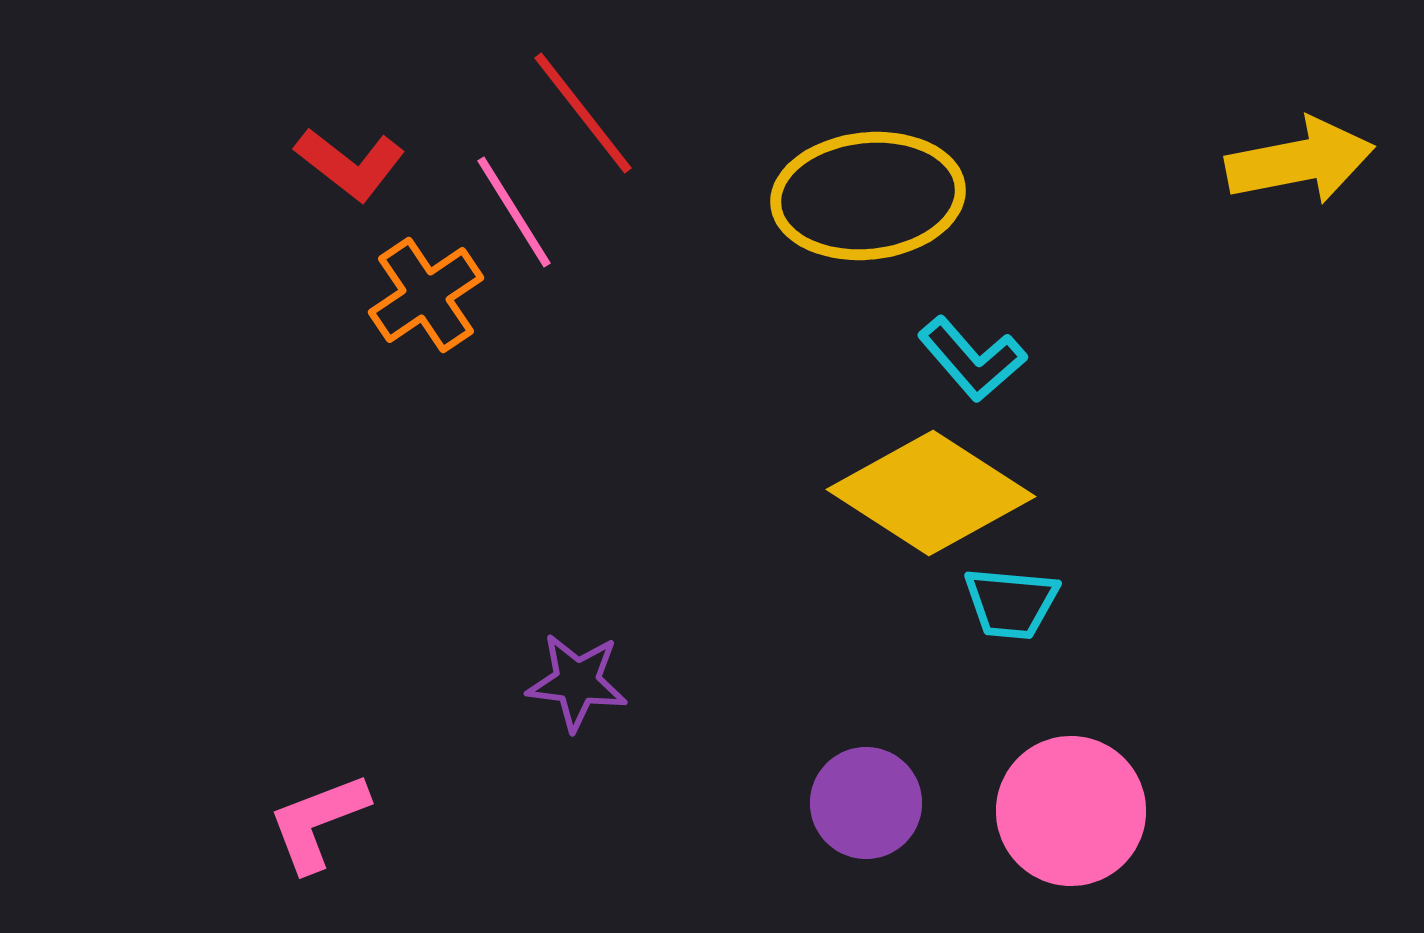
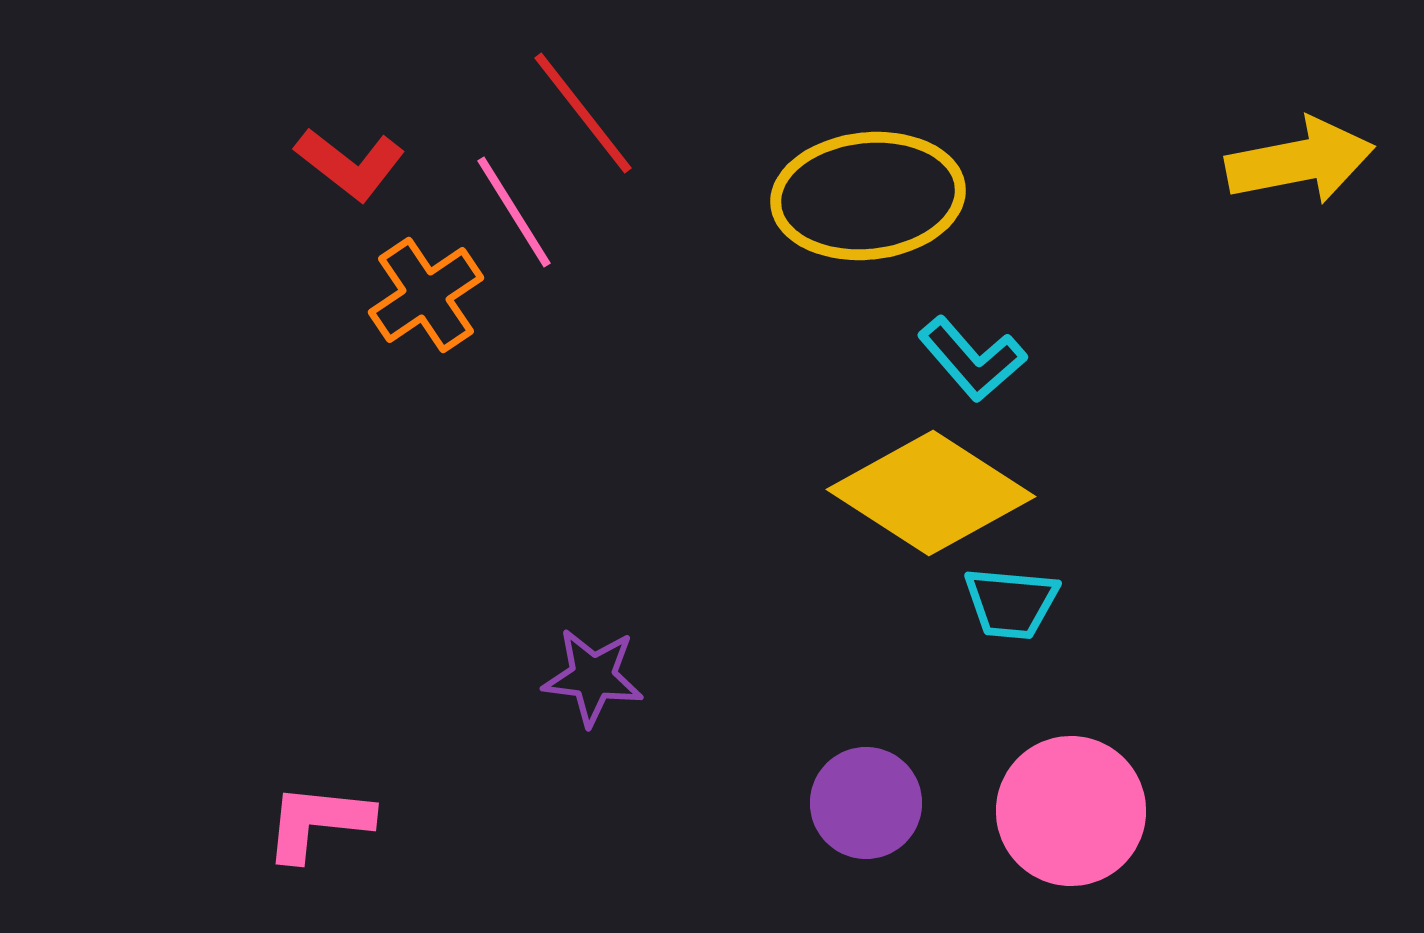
purple star: moved 16 px right, 5 px up
pink L-shape: rotated 27 degrees clockwise
